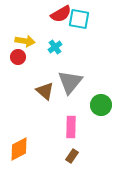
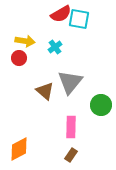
red circle: moved 1 px right, 1 px down
brown rectangle: moved 1 px left, 1 px up
